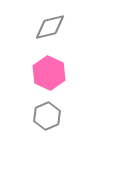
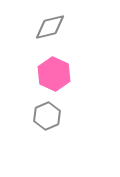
pink hexagon: moved 5 px right, 1 px down
